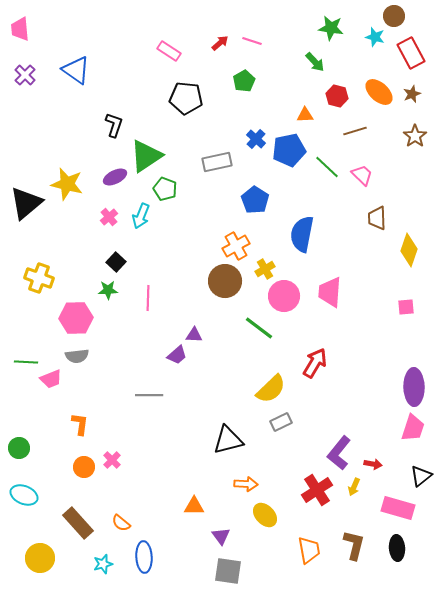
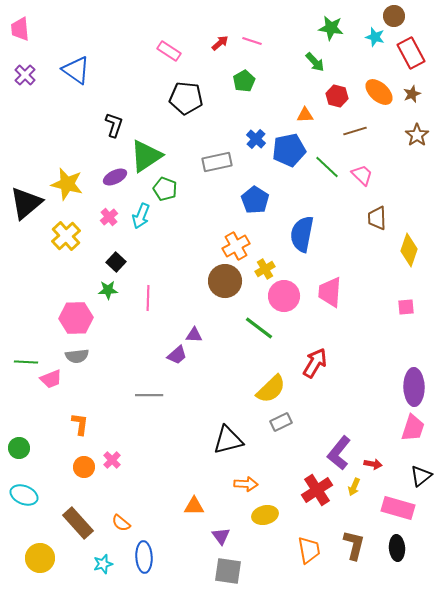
brown star at (415, 136): moved 2 px right, 1 px up
yellow cross at (39, 278): moved 27 px right, 42 px up; rotated 28 degrees clockwise
yellow ellipse at (265, 515): rotated 60 degrees counterclockwise
